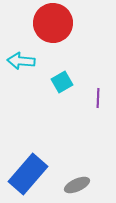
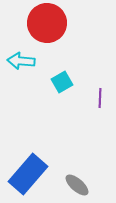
red circle: moved 6 px left
purple line: moved 2 px right
gray ellipse: rotated 65 degrees clockwise
